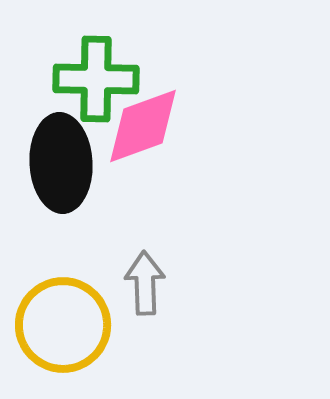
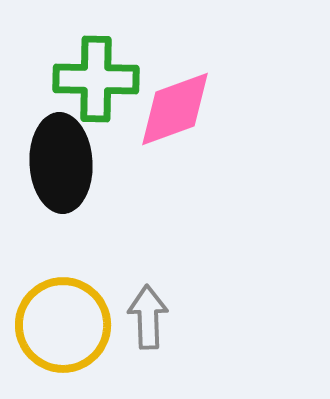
pink diamond: moved 32 px right, 17 px up
gray arrow: moved 3 px right, 34 px down
